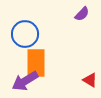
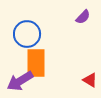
purple semicircle: moved 1 px right, 3 px down
blue circle: moved 2 px right
purple arrow: moved 5 px left
